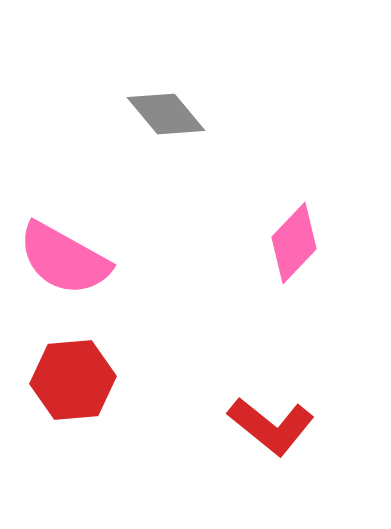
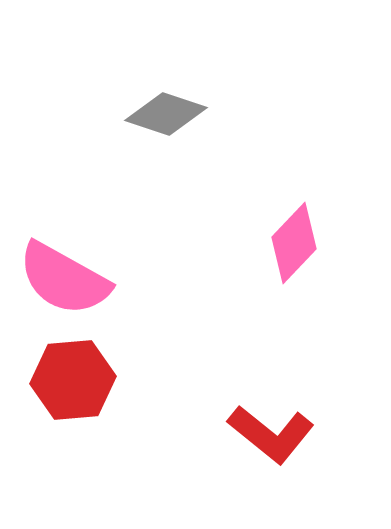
gray diamond: rotated 32 degrees counterclockwise
pink semicircle: moved 20 px down
red L-shape: moved 8 px down
